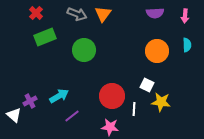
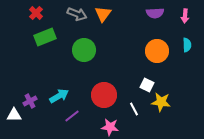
red circle: moved 8 px left, 1 px up
white line: rotated 32 degrees counterclockwise
white triangle: rotated 42 degrees counterclockwise
